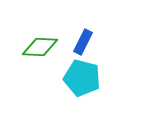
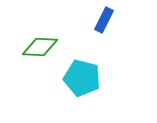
blue rectangle: moved 21 px right, 22 px up
